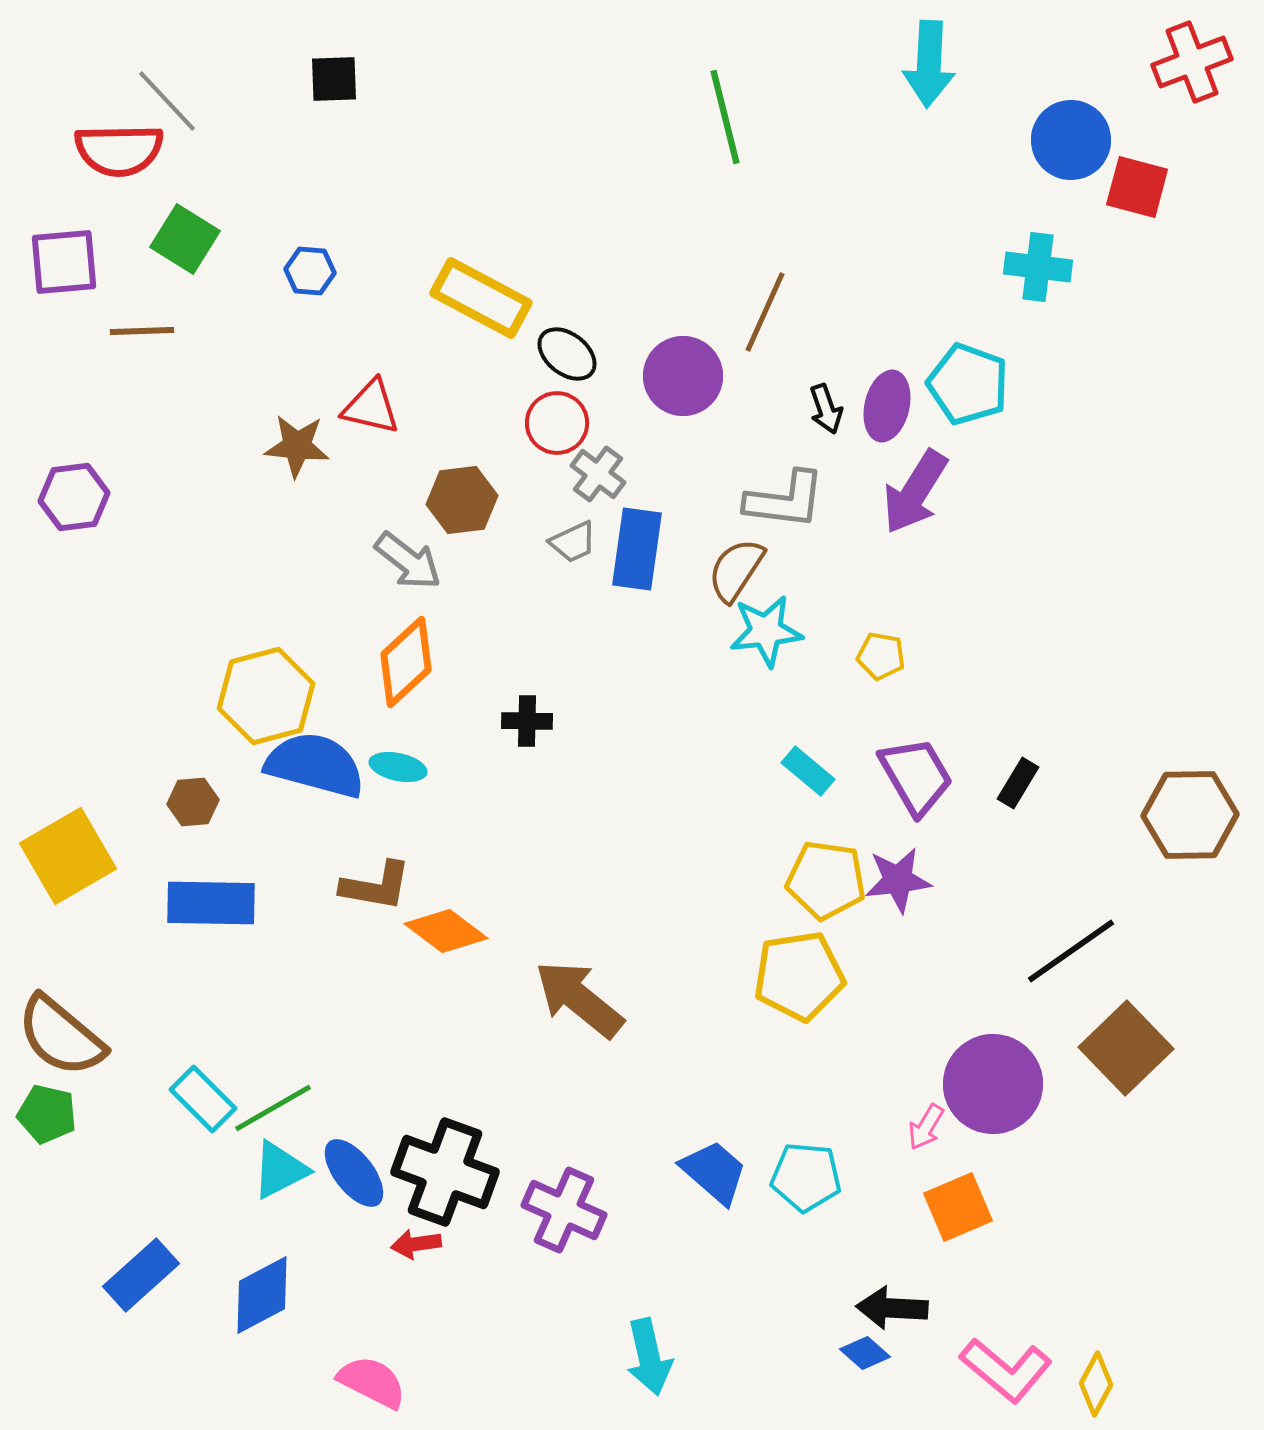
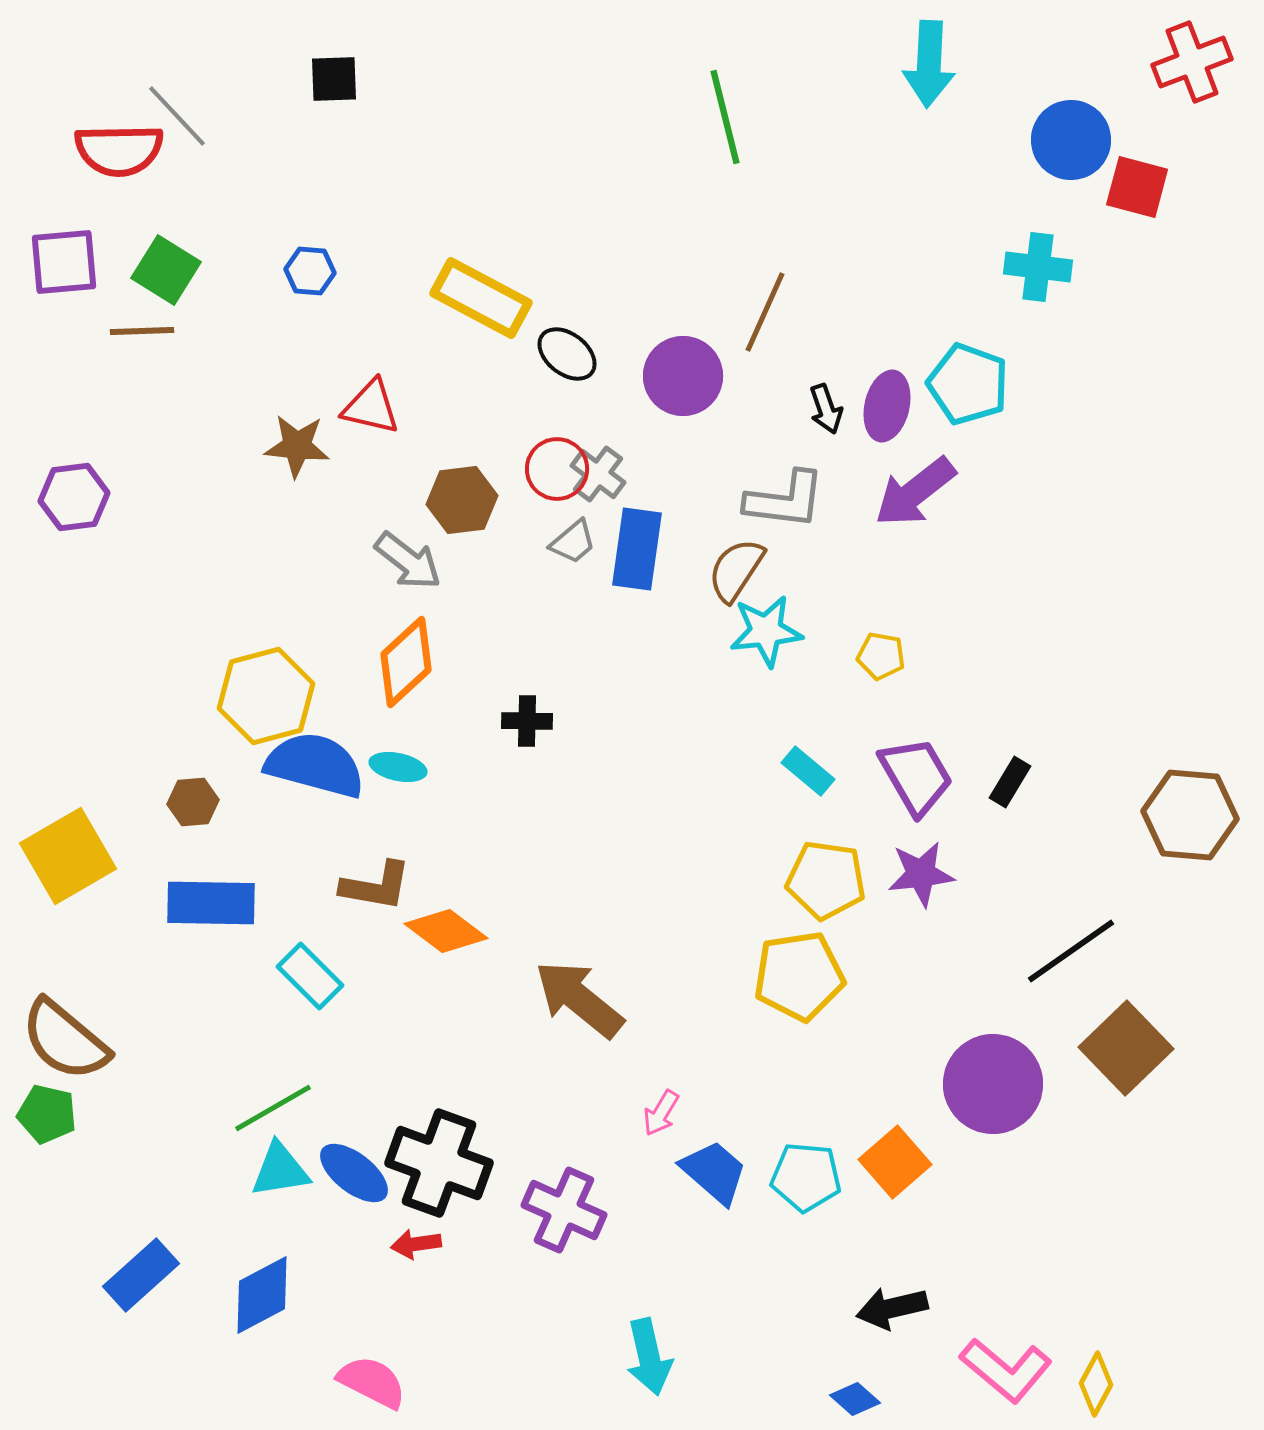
gray line at (167, 101): moved 10 px right, 15 px down
green square at (185, 239): moved 19 px left, 31 px down
red circle at (557, 423): moved 46 px down
purple arrow at (915, 492): rotated 20 degrees clockwise
gray trapezoid at (573, 542): rotated 15 degrees counterclockwise
black rectangle at (1018, 783): moved 8 px left, 1 px up
brown hexagon at (1190, 815): rotated 6 degrees clockwise
purple star at (898, 880): moved 23 px right, 6 px up
brown semicircle at (61, 1036): moved 4 px right, 4 px down
cyan rectangle at (203, 1099): moved 107 px right, 123 px up
pink arrow at (926, 1127): moved 265 px left, 14 px up
cyan triangle at (280, 1170): rotated 18 degrees clockwise
black cross at (445, 1172): moved 6 px left, 9 px up
blue ellipse at (354, 1173): rotated 14 degrees counterclockwise
orange square at (958, 1207): moved 63 px left, 45 px up; rotated 18 degrees counterclockwise
black arrow at (892, 1308): rotated 16 degrees counterclockwise
blue diamond at (865, 1353): moved 10 px left, 46 px down
